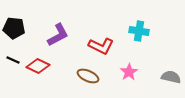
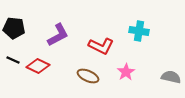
pink star: moved 3 px left
